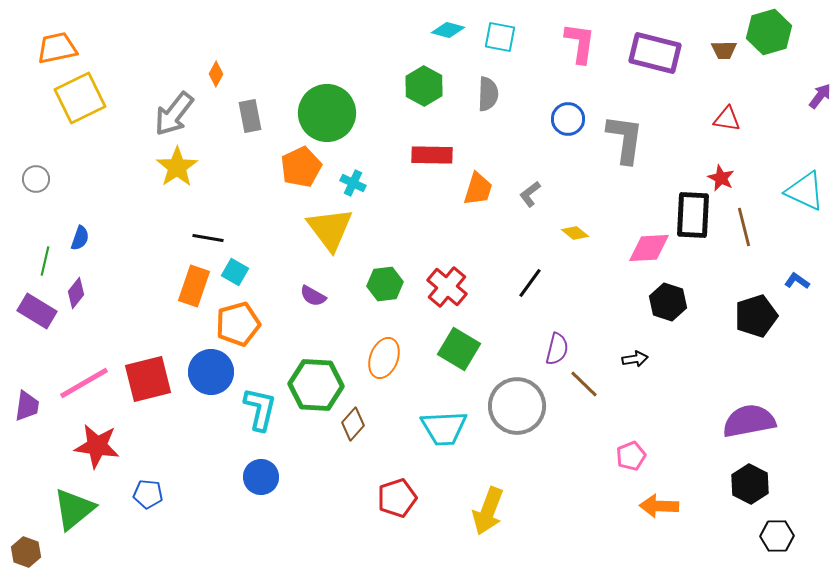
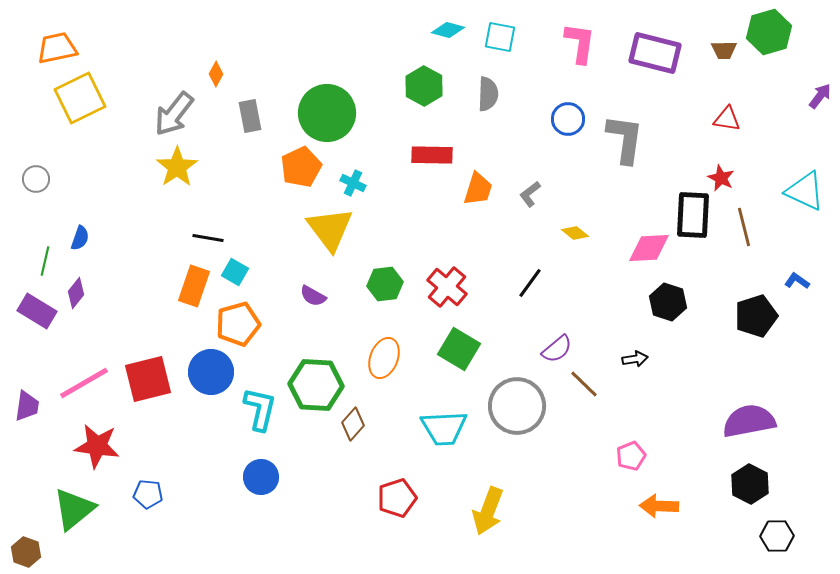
purple semicircle at (557, 349): rotated 36 degrees clockwise
